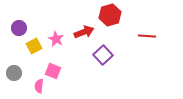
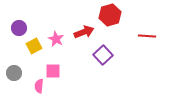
pink square: rotated 21 degrees counterclockwise
